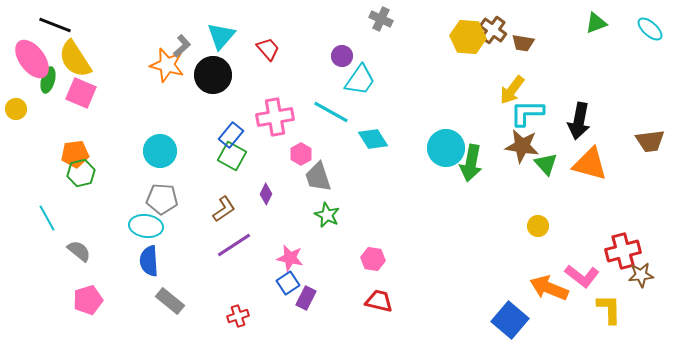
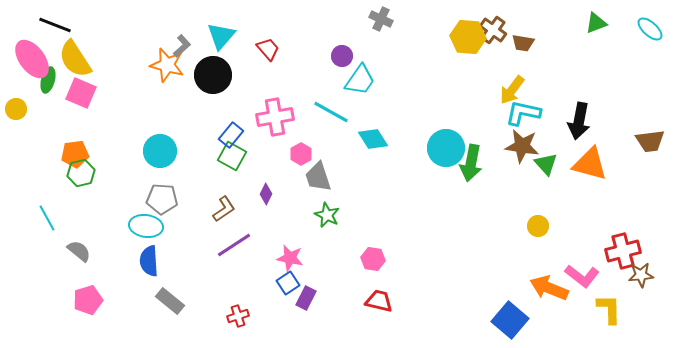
cyan L-shape at (527, 113): moved 4 px left; rotated 12 degrees clockwise
